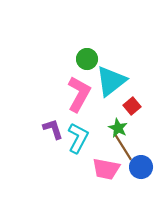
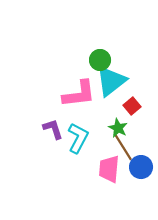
green circle: moved 13 px right, 1 px down
pink L-shape: rotated 54 degrees clockwise
pink trapezoid: moved 3 px right; rotated 84 degrees clockwise
